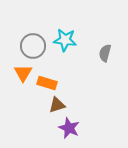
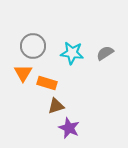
cyan star: moved 7 px right, 13 px down
gray semicircle: rotated 42 degrees clockwise
brown triangle: moved 1 px left, 1 px down
